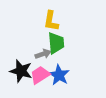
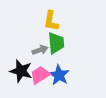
gray arrow: moved 3 px left, 4 px up
